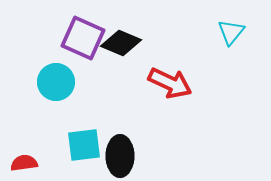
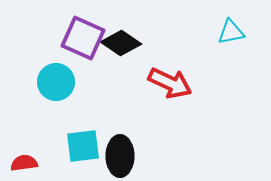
cyan triangle: rotated 40 degrees clockwise
black diamond: rotated 12 degrees clockwise
cyan square: moved 1 px left, 1 px down
